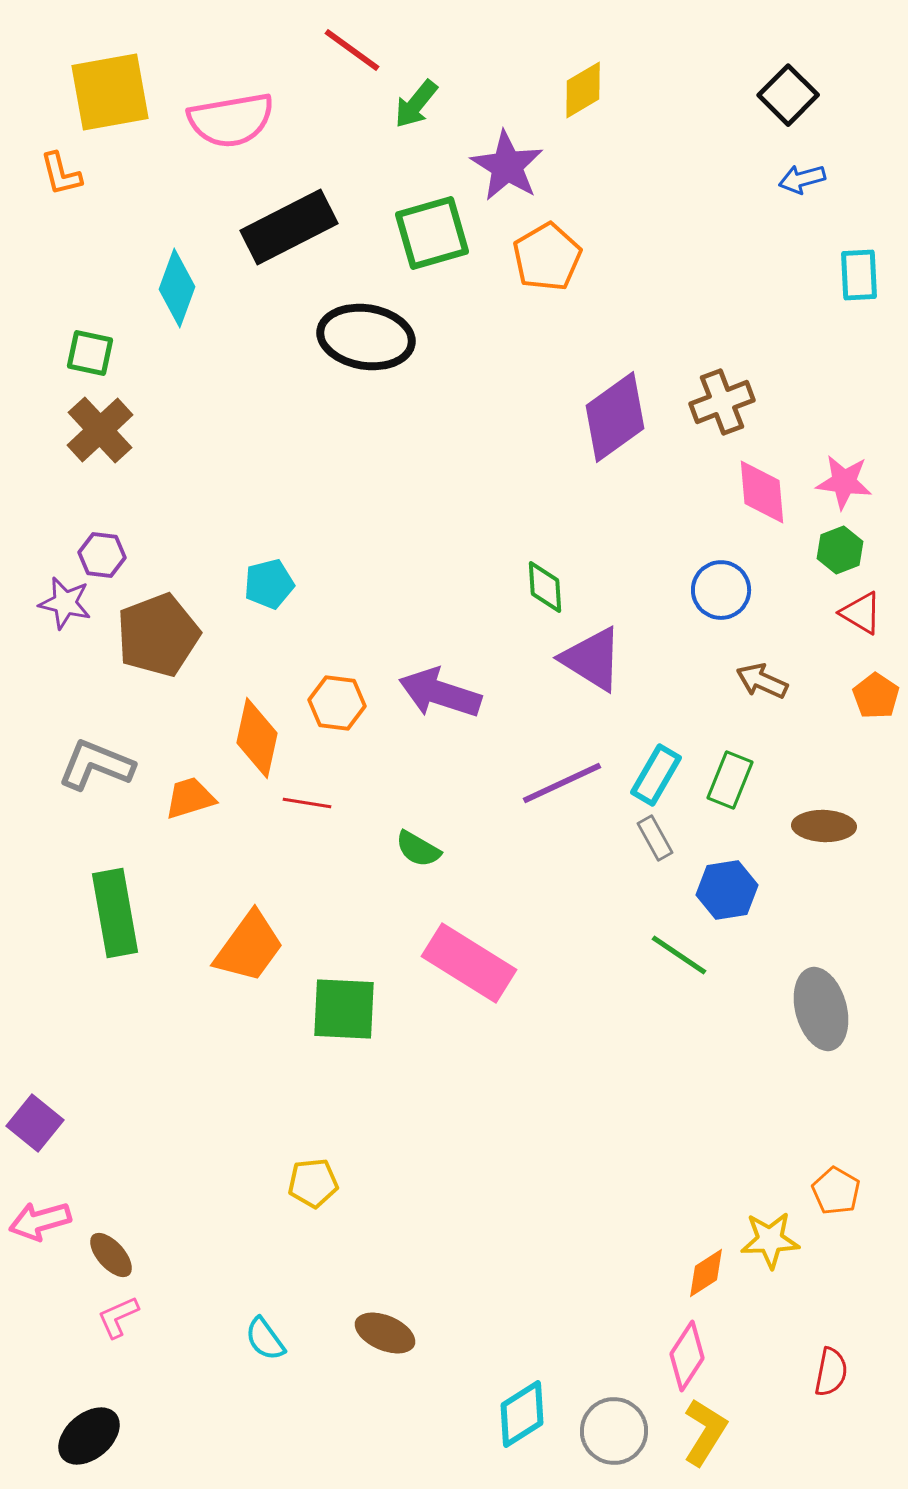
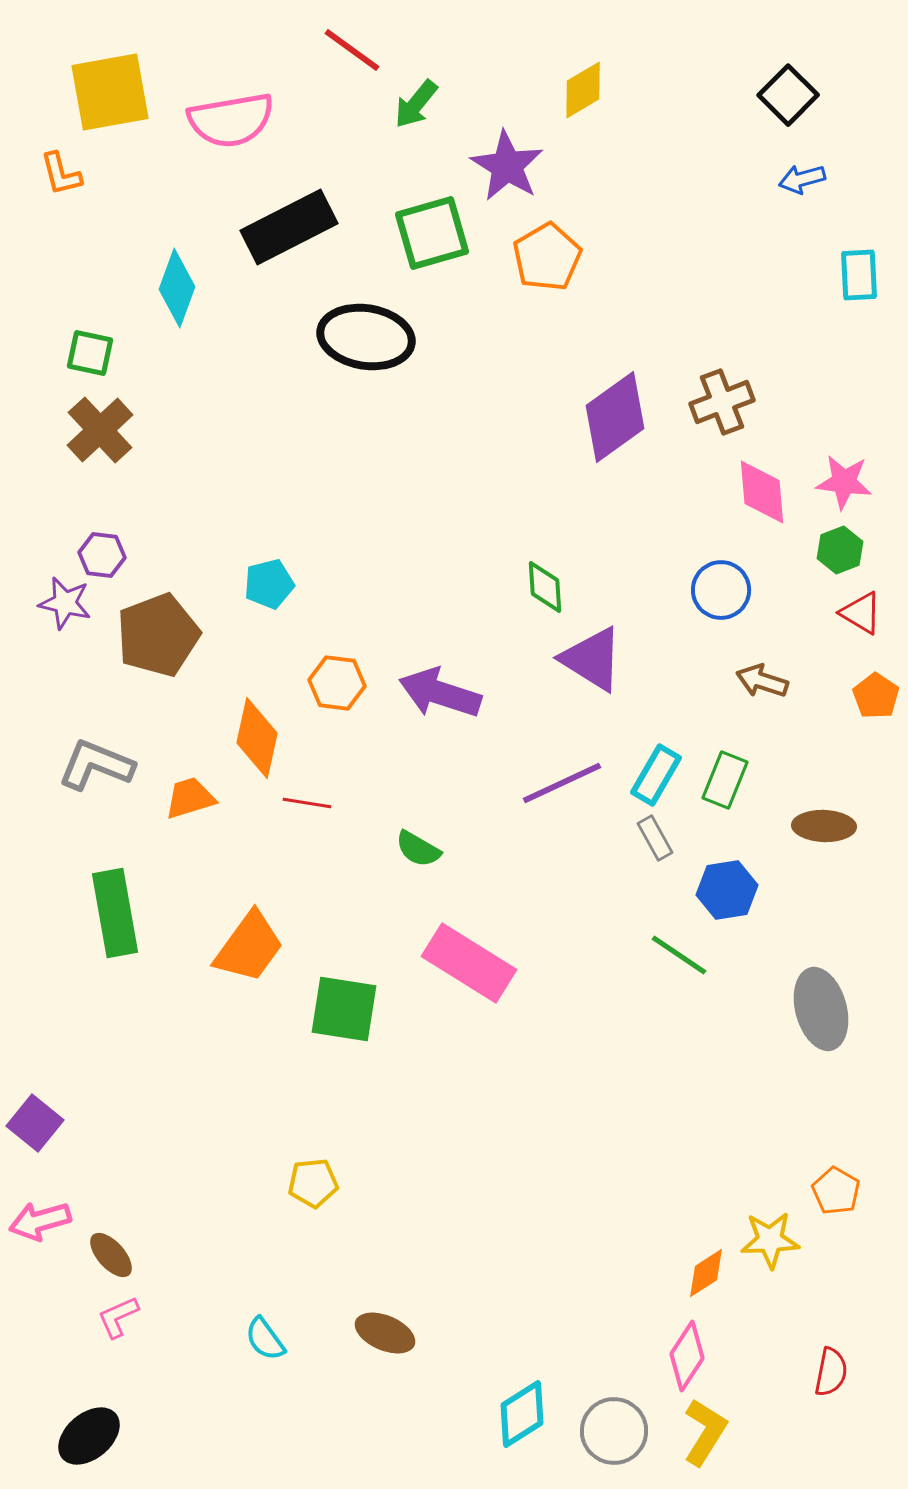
brown arrow at (762, 681): rotated 6 degrees counterclockwise
orange hexagon at (337, 703): moved 20 px up
green rectangle at (730, 780): moved 5 px left
green square at (344, 1009): rotated 6 degrees clockwise
